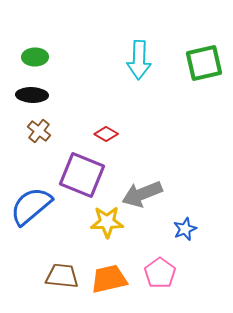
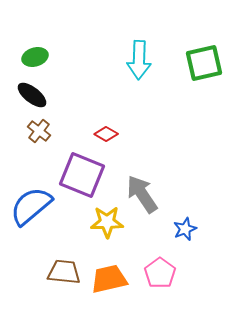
green ellipse: rotated 15 degrees counterclockwise
black ellipse: rotated 36 degrees clockwise
gray arrow: rotated 78 degrees clockwise
brown trapezoid: moved 2 px right, 4 px up
